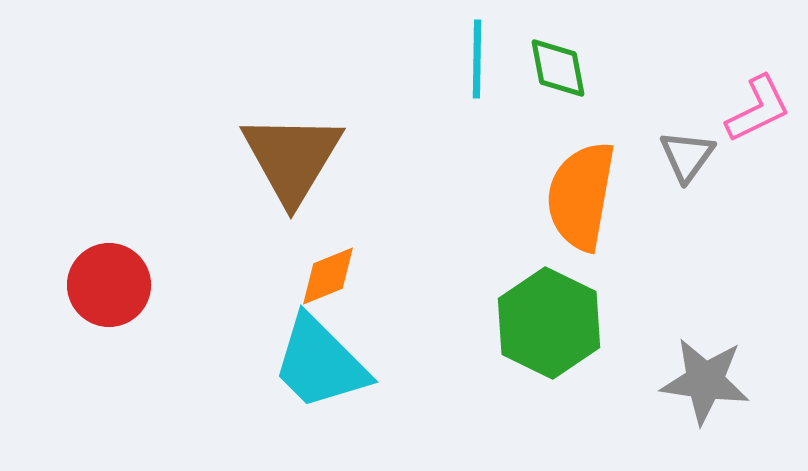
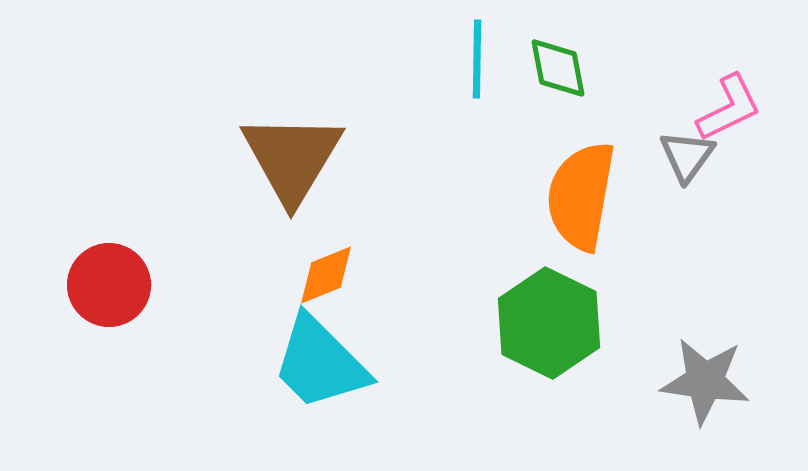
pink L-shape: moved 29 px left, 1 px up
orange diamond: moved 2 px left, 1 px up
